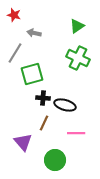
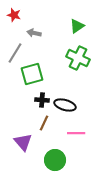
black cross: moved 1 px left, 2 px down
